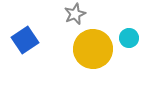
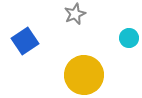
blue square: moved 1 px down
yellow circle: moved 9 px left, 26 px down
